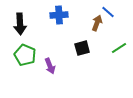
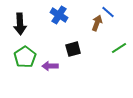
blue cross: rotated 36 degrees clockwise
black square: moved 9 px left, 1 px down
green pentagon: moved 2 px down; rotated 15 degrees clockwise
purple arrow: rotated 112 degrees clockwise
